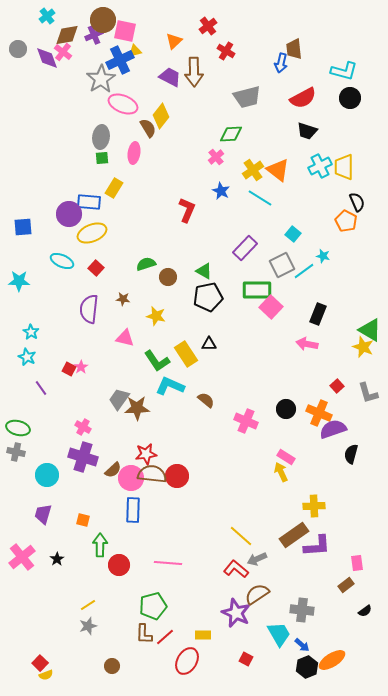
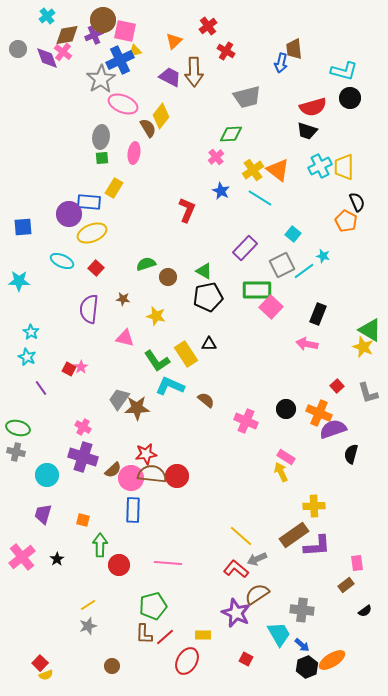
red semicircle at (303, 98): moved 10 px right, 9 px down; rotated 12 degrees clockwise
